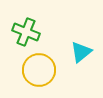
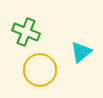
yellow circle: moved 1 px right
